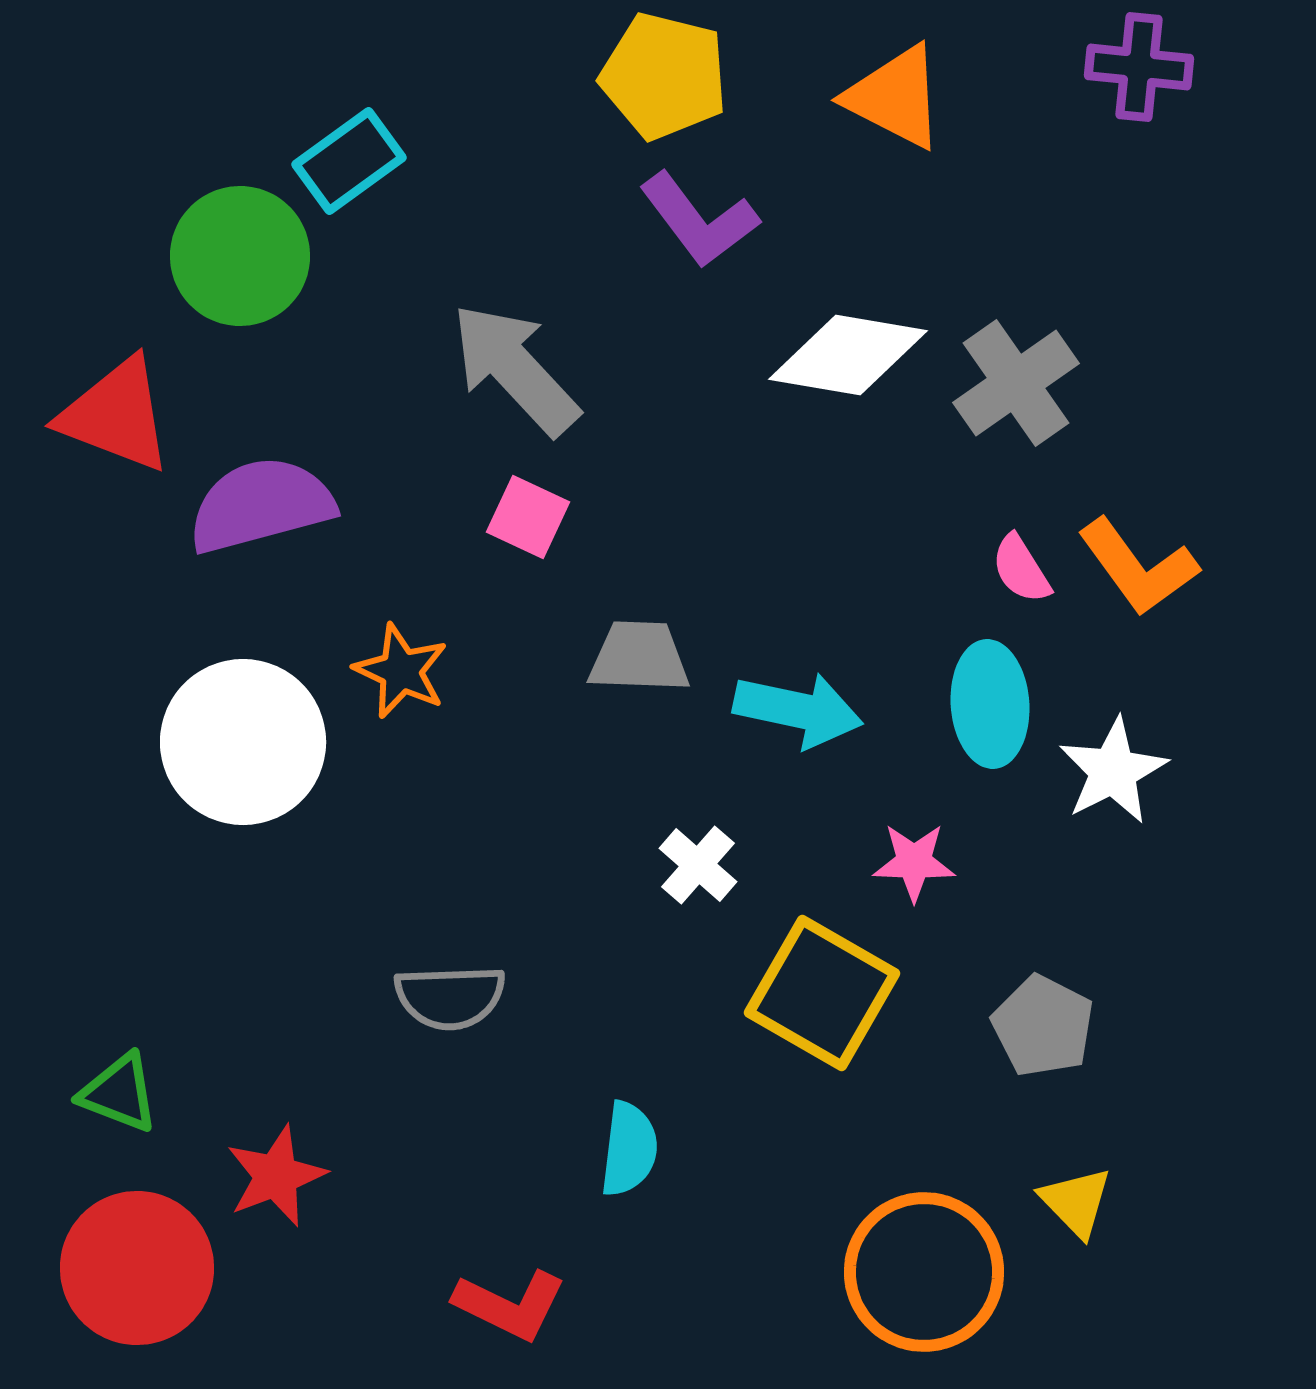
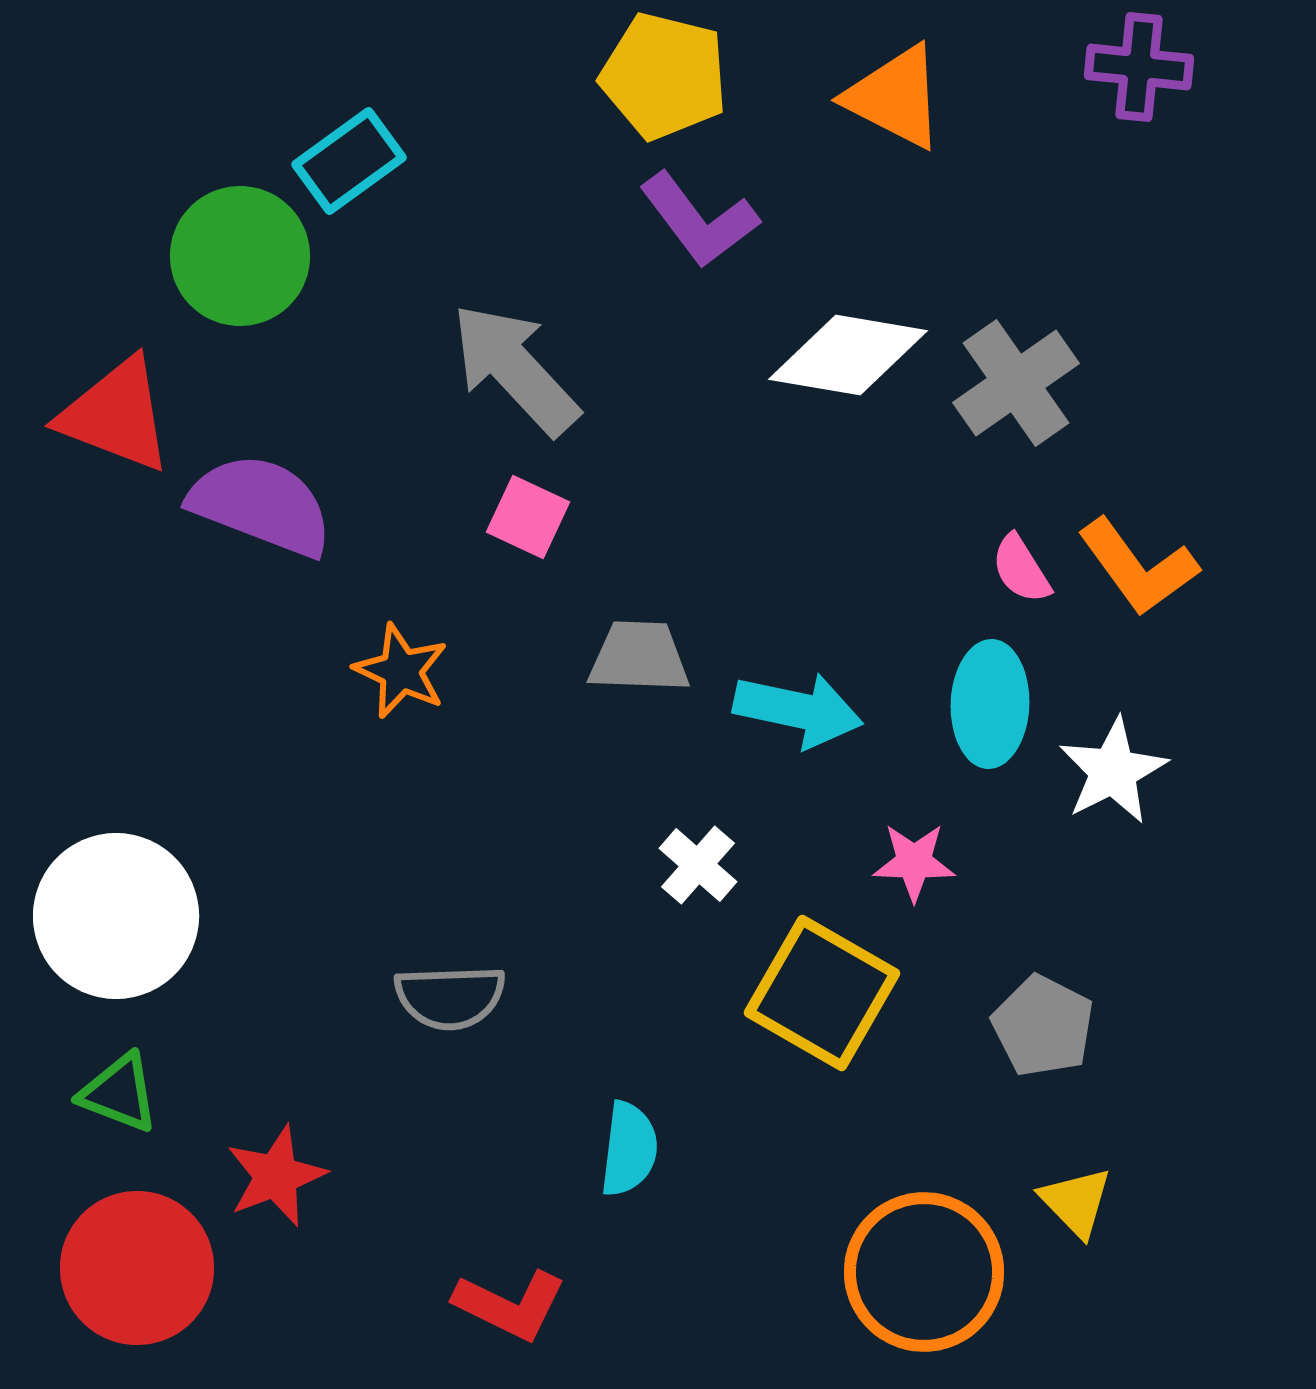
purple semicircle: rotated 36 degrees clockwise
cyan ellipse: rotated 6 degrees clockwise
white circle: moved 127 px left, 174 px down
